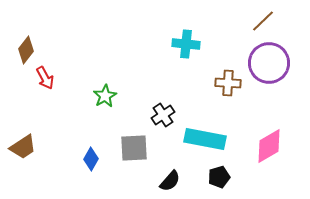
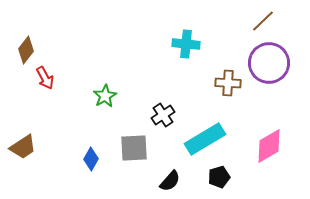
cyan rectangle: rotated 42 degrees counterclockwise
